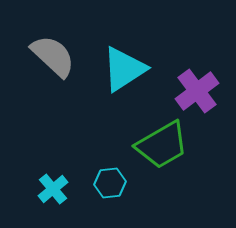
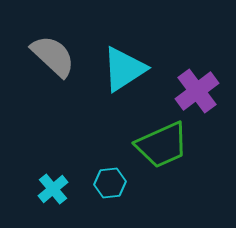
green trapezoid: rotated 6 degrees clockwise
